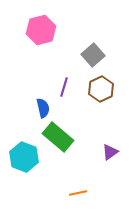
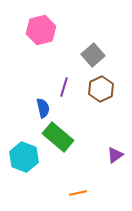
purple triangle: moved 5 px right, 3 px down
